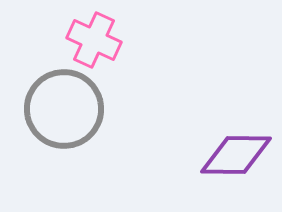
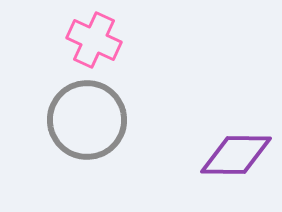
gray circle: moved 23 px right, 11 px down
